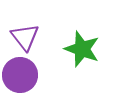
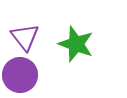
green star: moved 6 px left, 5 px up
